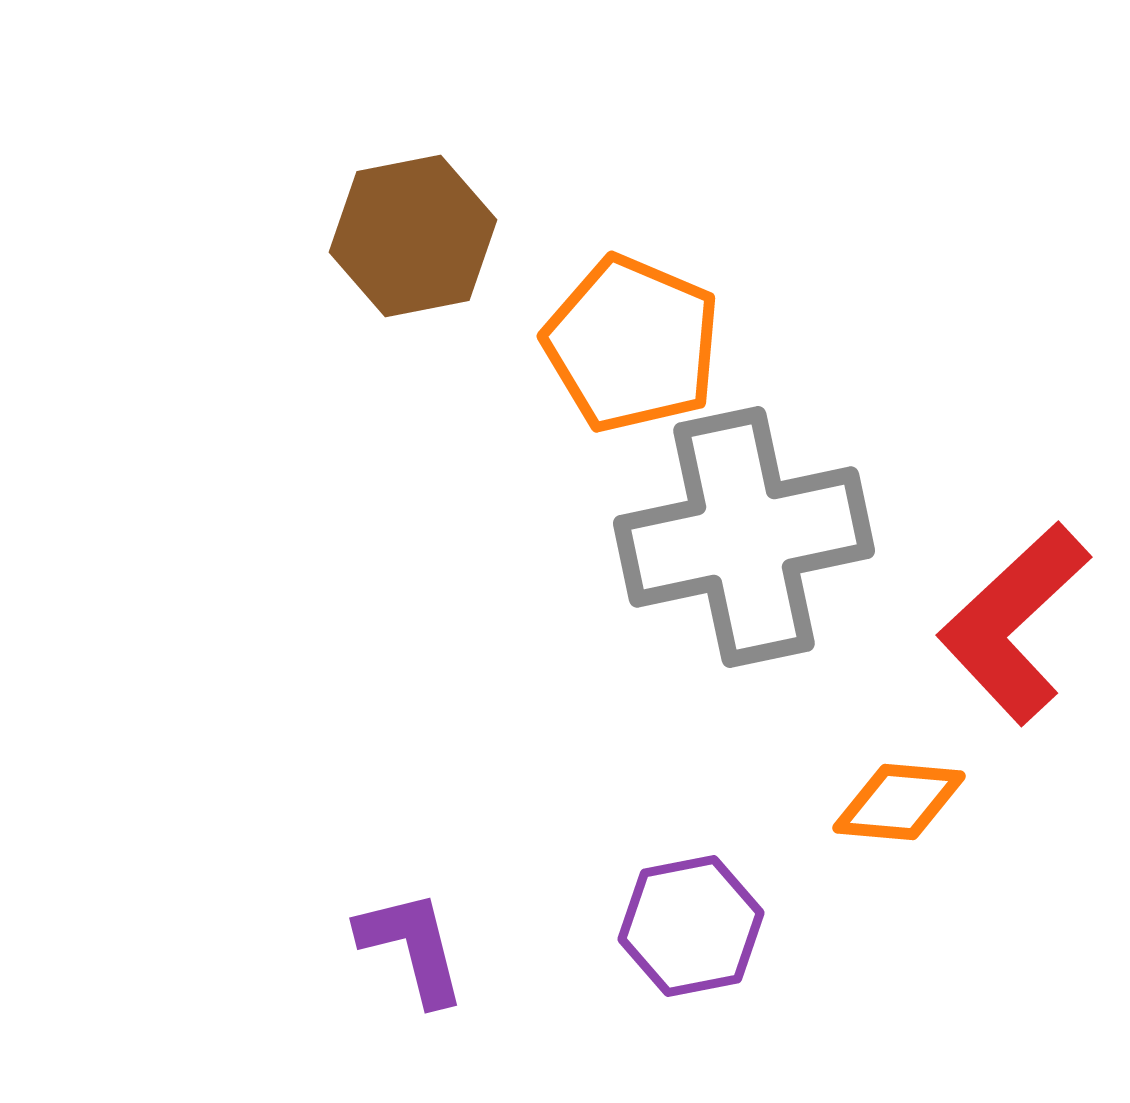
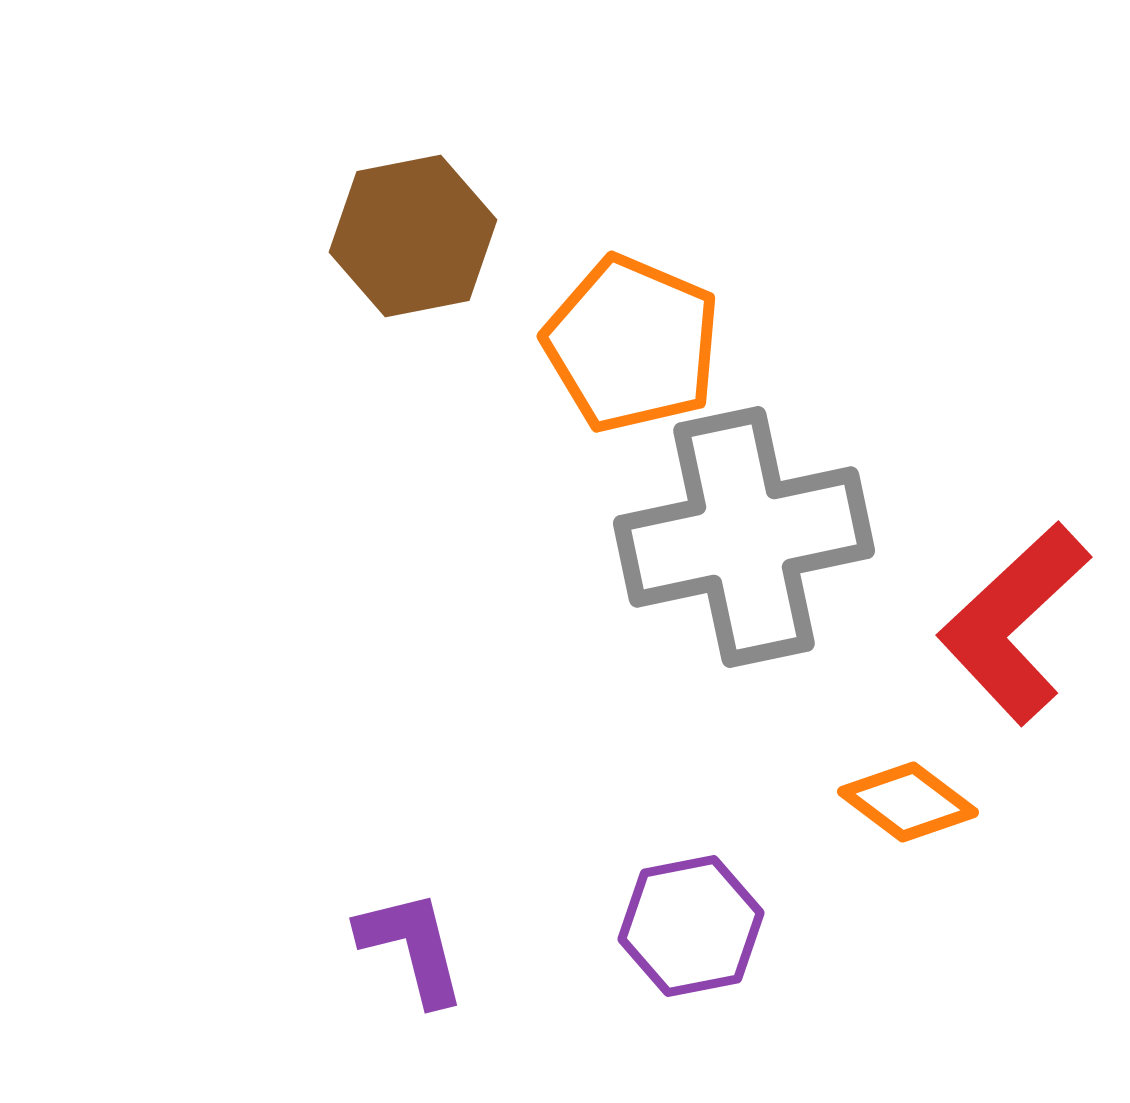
orange diamond: moved 9 px right; rotated 32 degrees clockwise
